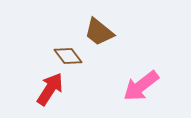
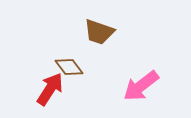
brown trapezoid: rotated 20 degrees counterclockwise
brown diamond: moved 1 px right, 11 px down
